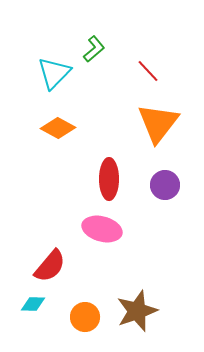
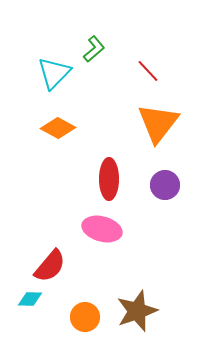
cyan diamond: moved 3 px left, 5 px up
